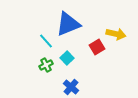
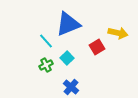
yellow arrow: moved 2 px right, 1 px up
